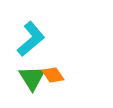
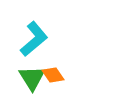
cyan L-shape: moved 3 px right
